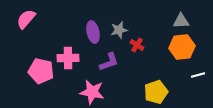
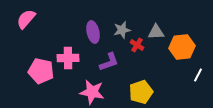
gray triangle: moved 25 px left, 11 px down
gray star: moved 3 px right
white line: rotated 48 degrees counterclockwise
yellow pentagon: moved 15 px left
